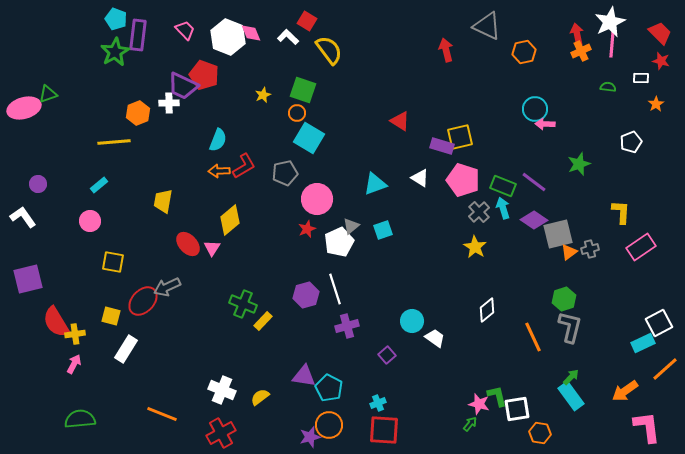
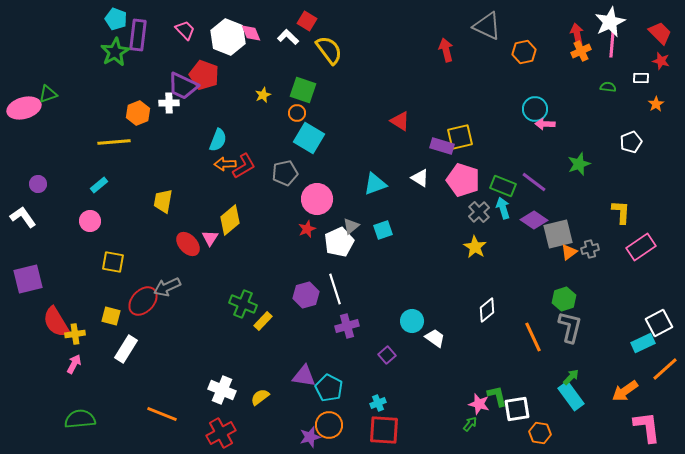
orange arrow at (219, 171): moved 6 px right, 7 px up
pink triangle at (212, 248): moved 2 px left, 10 px up
